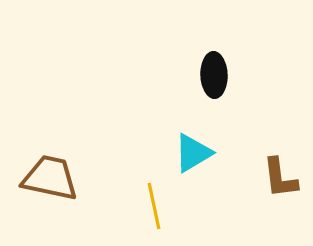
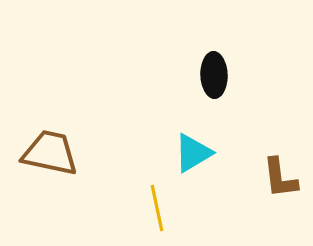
brown trapezoid: moved 25 px up
yellow line: moved 3 px right, 2 px down
